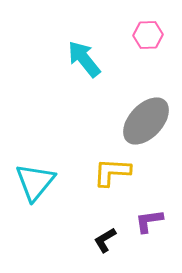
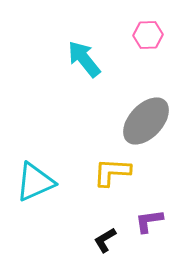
cyan triangle: rotated 27 degrees clockwise
